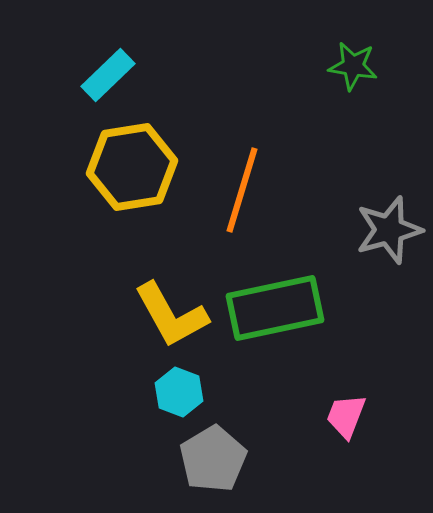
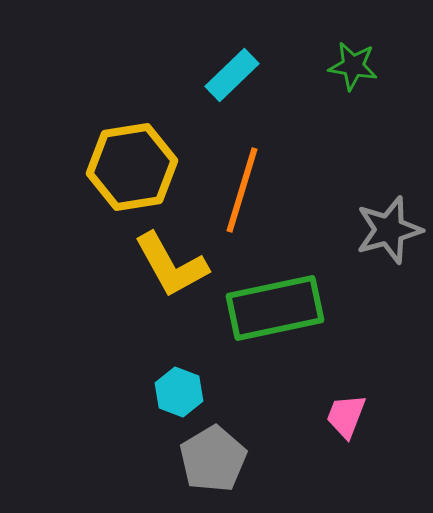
cyan rectangle: moved 124 px right
yellow L-shape: moved 50 px up
